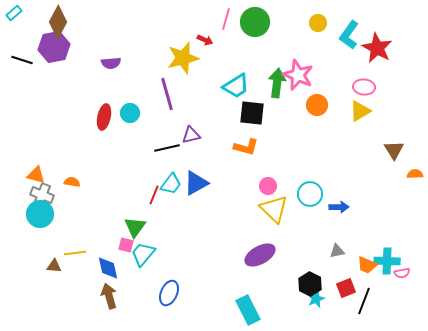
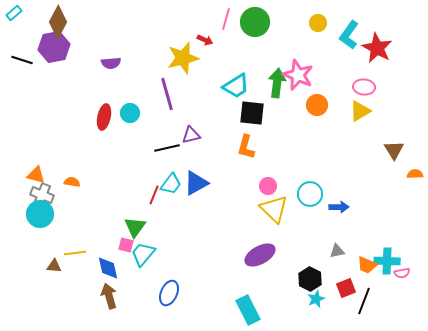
orange L-shape at (246, 147): rotated 90 degrees clockwise
black hexagon at (310, 284): moved 5 px up
